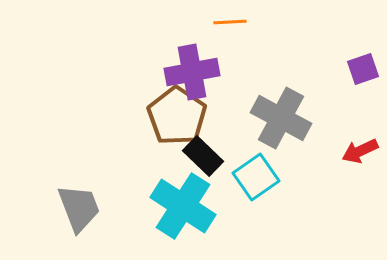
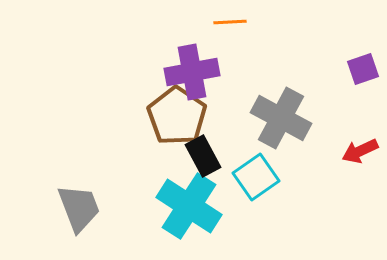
black rectangle: rotated 18 degrees clockwise
cyan cross: moved 6 px right
